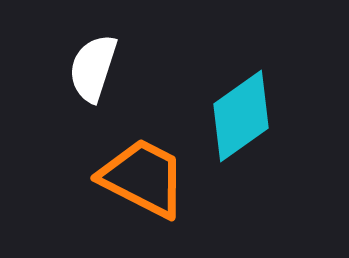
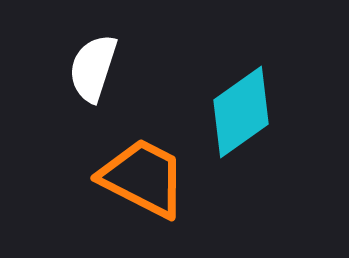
cyan diamond: moved 4 px up
